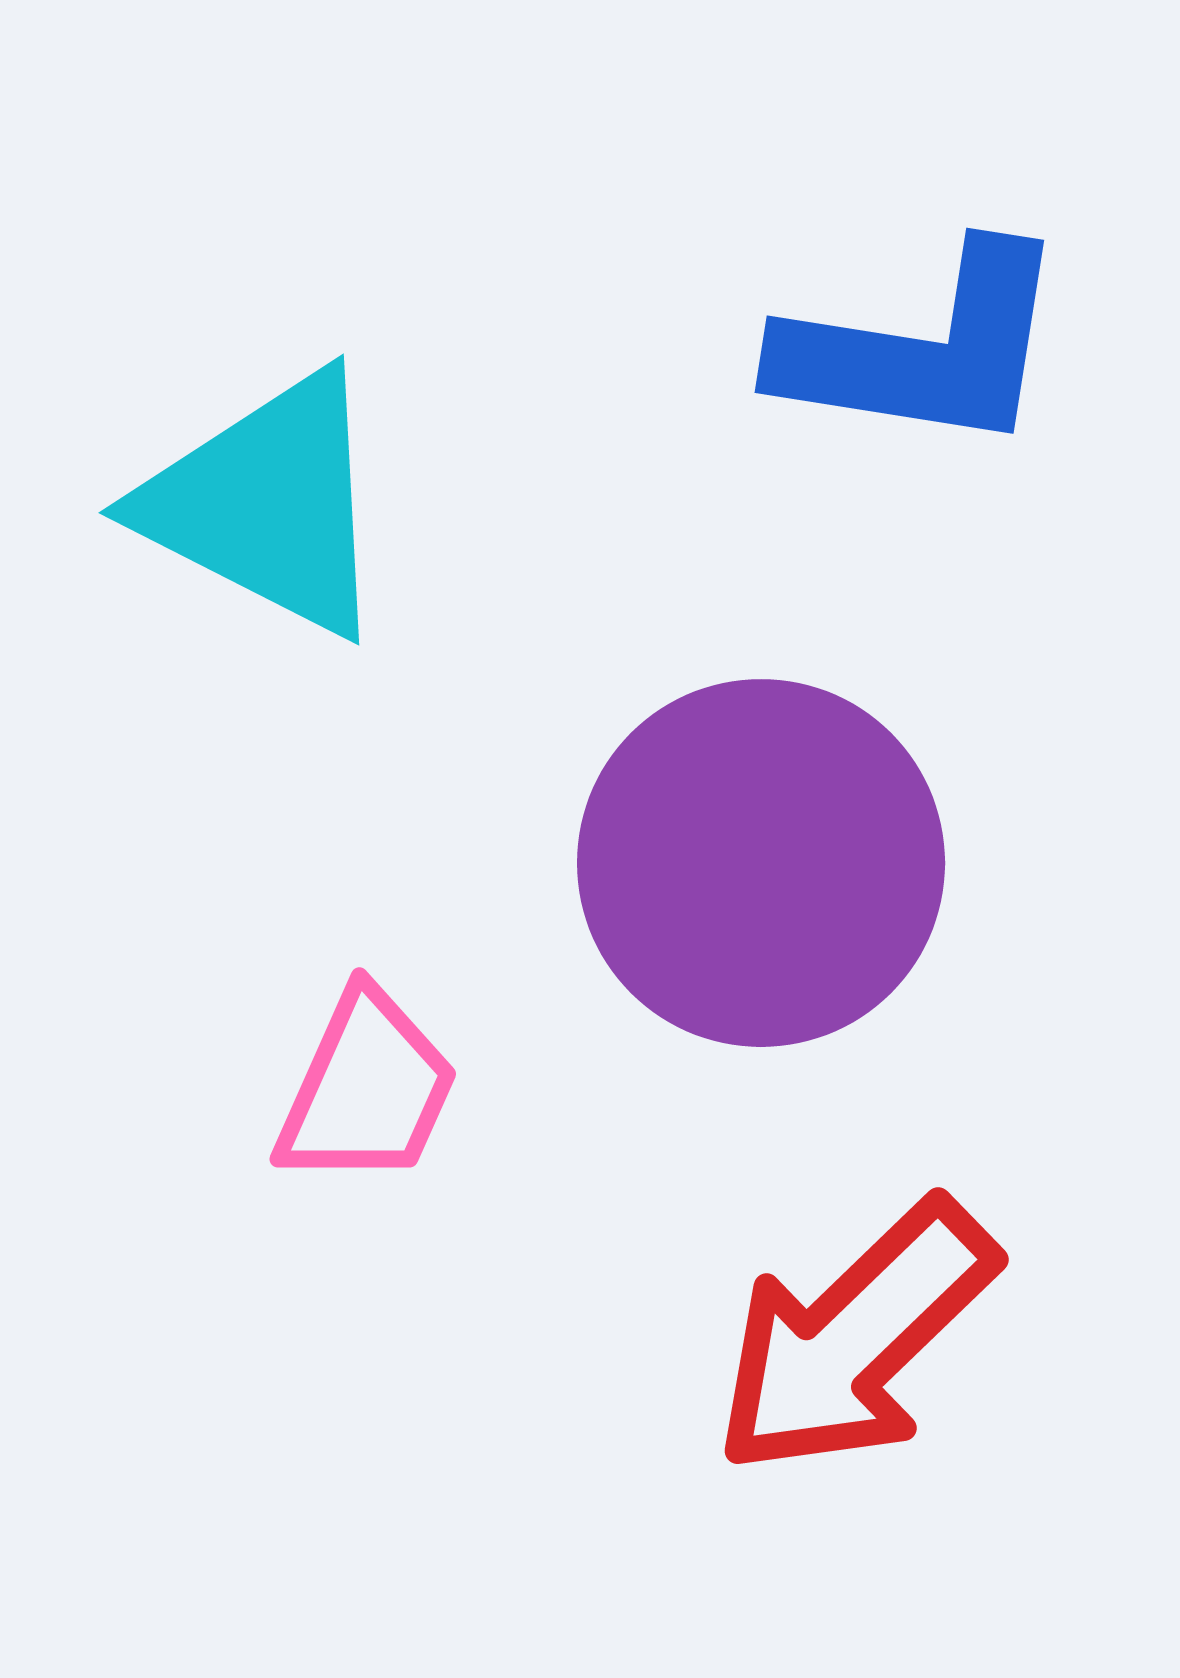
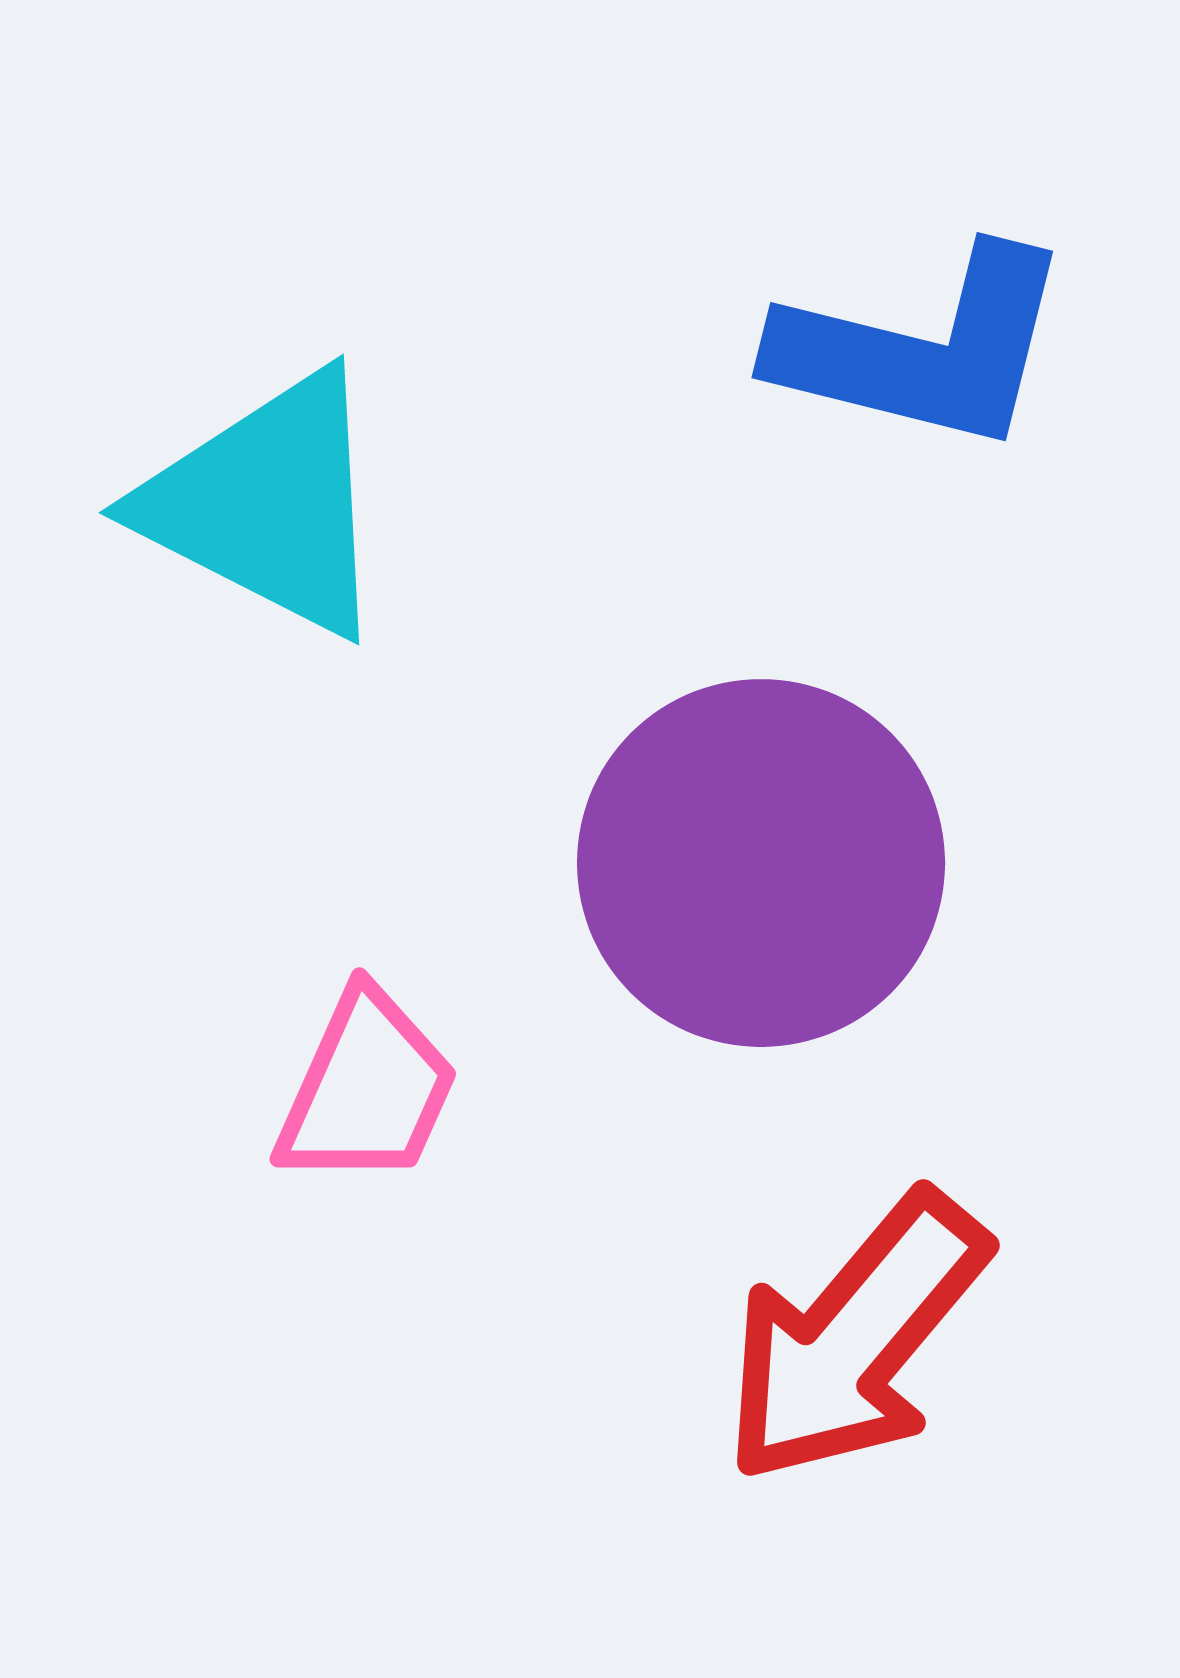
blue L-shape: rotated 5 degrees clockwise
red arrow: rotated 6 degrees counterclockwise
